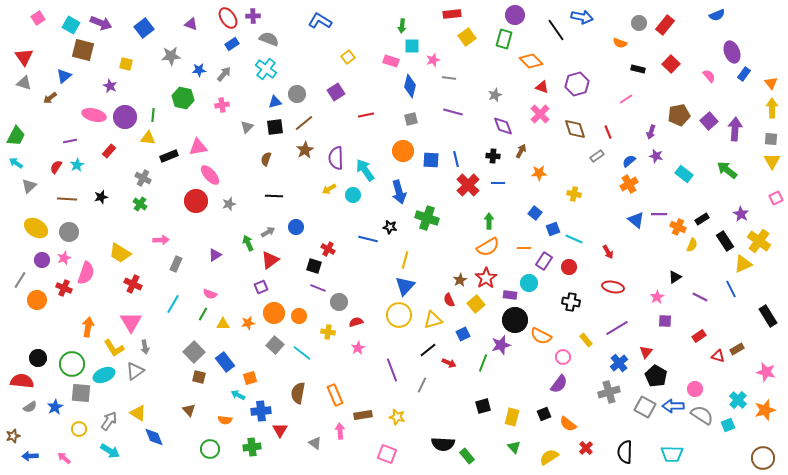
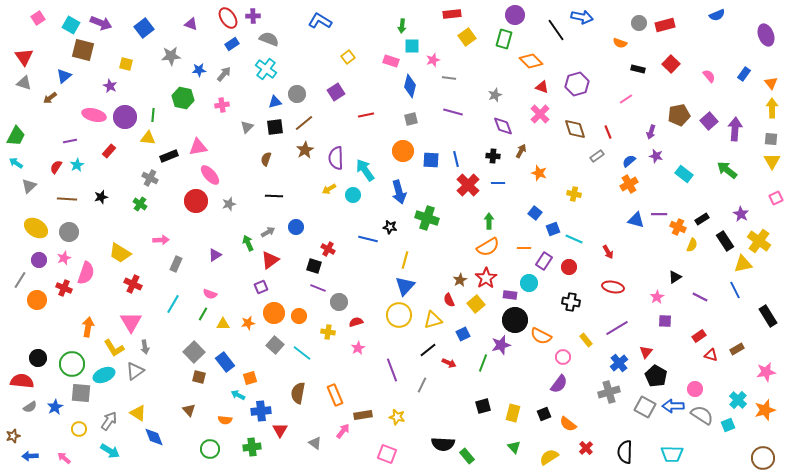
red rectangle at (665, 25): rotated 36 degrees clockwise
purple ellipse at (732, 52): moved 34 px right, 17 px up
orange star at (539, 173): rotated 21 degrees clockwise
gray cross at (143, 178): moved 7 px right
blue triangle at (636, 220): rotated 24 degrees counterclockwise
purple circle at (42, 260): moved 3 px left
yellow triangle at (743, 264): rotated 12 degrees clockwise
blue line at (731, 289): moved 4 px right, 1 px down
red triangle at (718, 356): moved 7 px left, 1 px up
pink star at (766, 372): rotated 24 degrees counterclockwise
yellow rectangle at (512, 417): moved 1 px right, 4 px up
pink arrow at (340, 431): moved 3 px right; rotated 42 degrees clockwise
